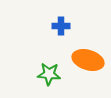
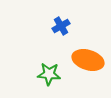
blue cross: rotated 30 degrees counterclockwise
